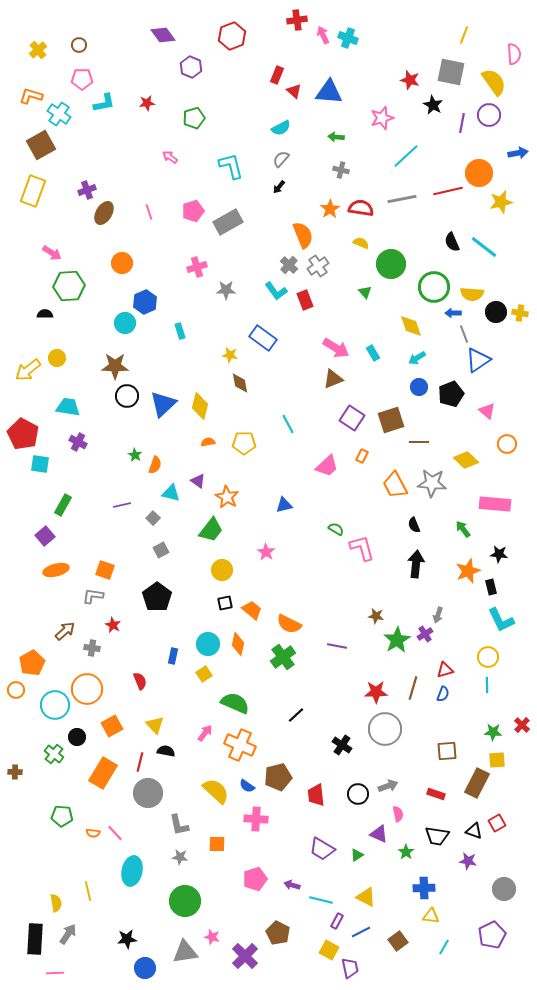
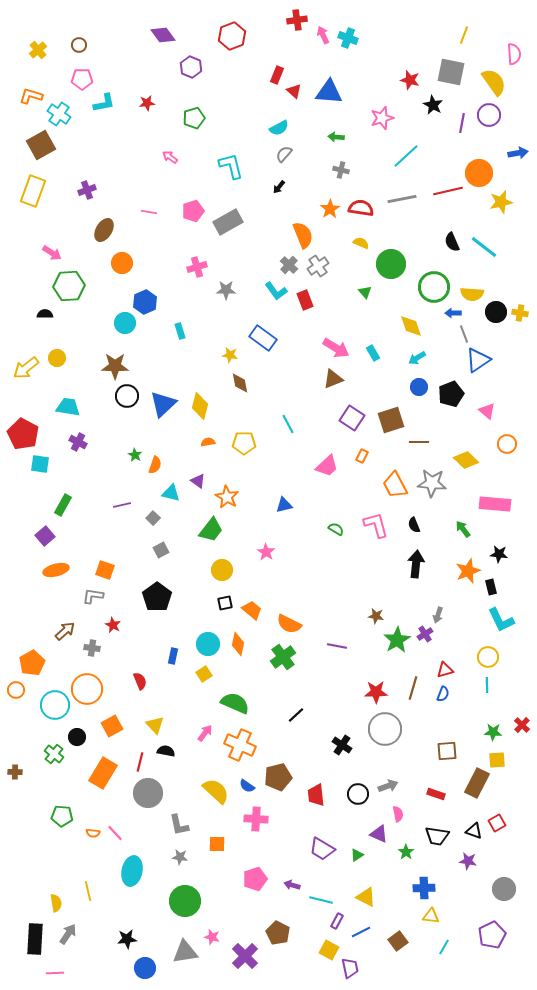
cyan semicircle at (281, 128): moved 2 px left
gray semicircle at (281, 159): moved 3 px right, 5 px up
pink line at (149, 212): rotated 63 degrees counterclockwise
brown ellipse at (104, 213): moved 17 px down
yellow arrow at (28, 370): moved 2 px left, 2 px up
pink L-shape at (362, 548): moved 14 px right, 23 px up
